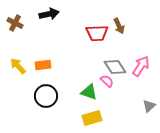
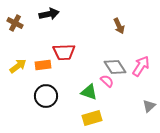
red trapezoid: moved 33 px left, 19 px down
yellow arrow: rotated 96 degrees clockwise
